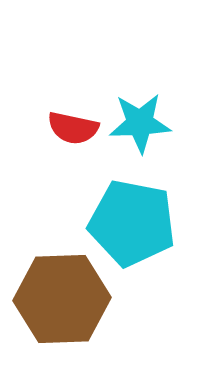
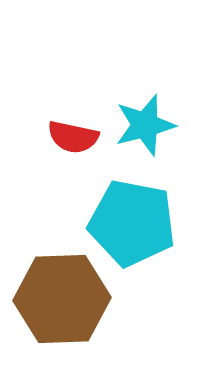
cyan star: moved 5 px right, 2 px down; rotated 12 degrees counterclockwise
red semicircle: moved 9 px down
